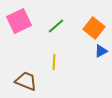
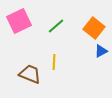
brown trapezoid: moved 4 px right, 7 px up
